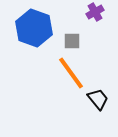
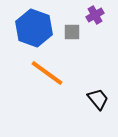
purple cross: moved 3 px down
gray square: moved 9 px up
orange line: moved 24 px left; rotated 18 degrees counterclockwise
